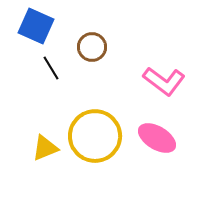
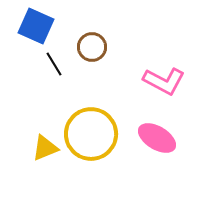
black line: moved 3 px right, 4 px up
pink L-shape: rotated 9 degrees counterclockwise
yellow circle: moved 4 px left, 2 px up
